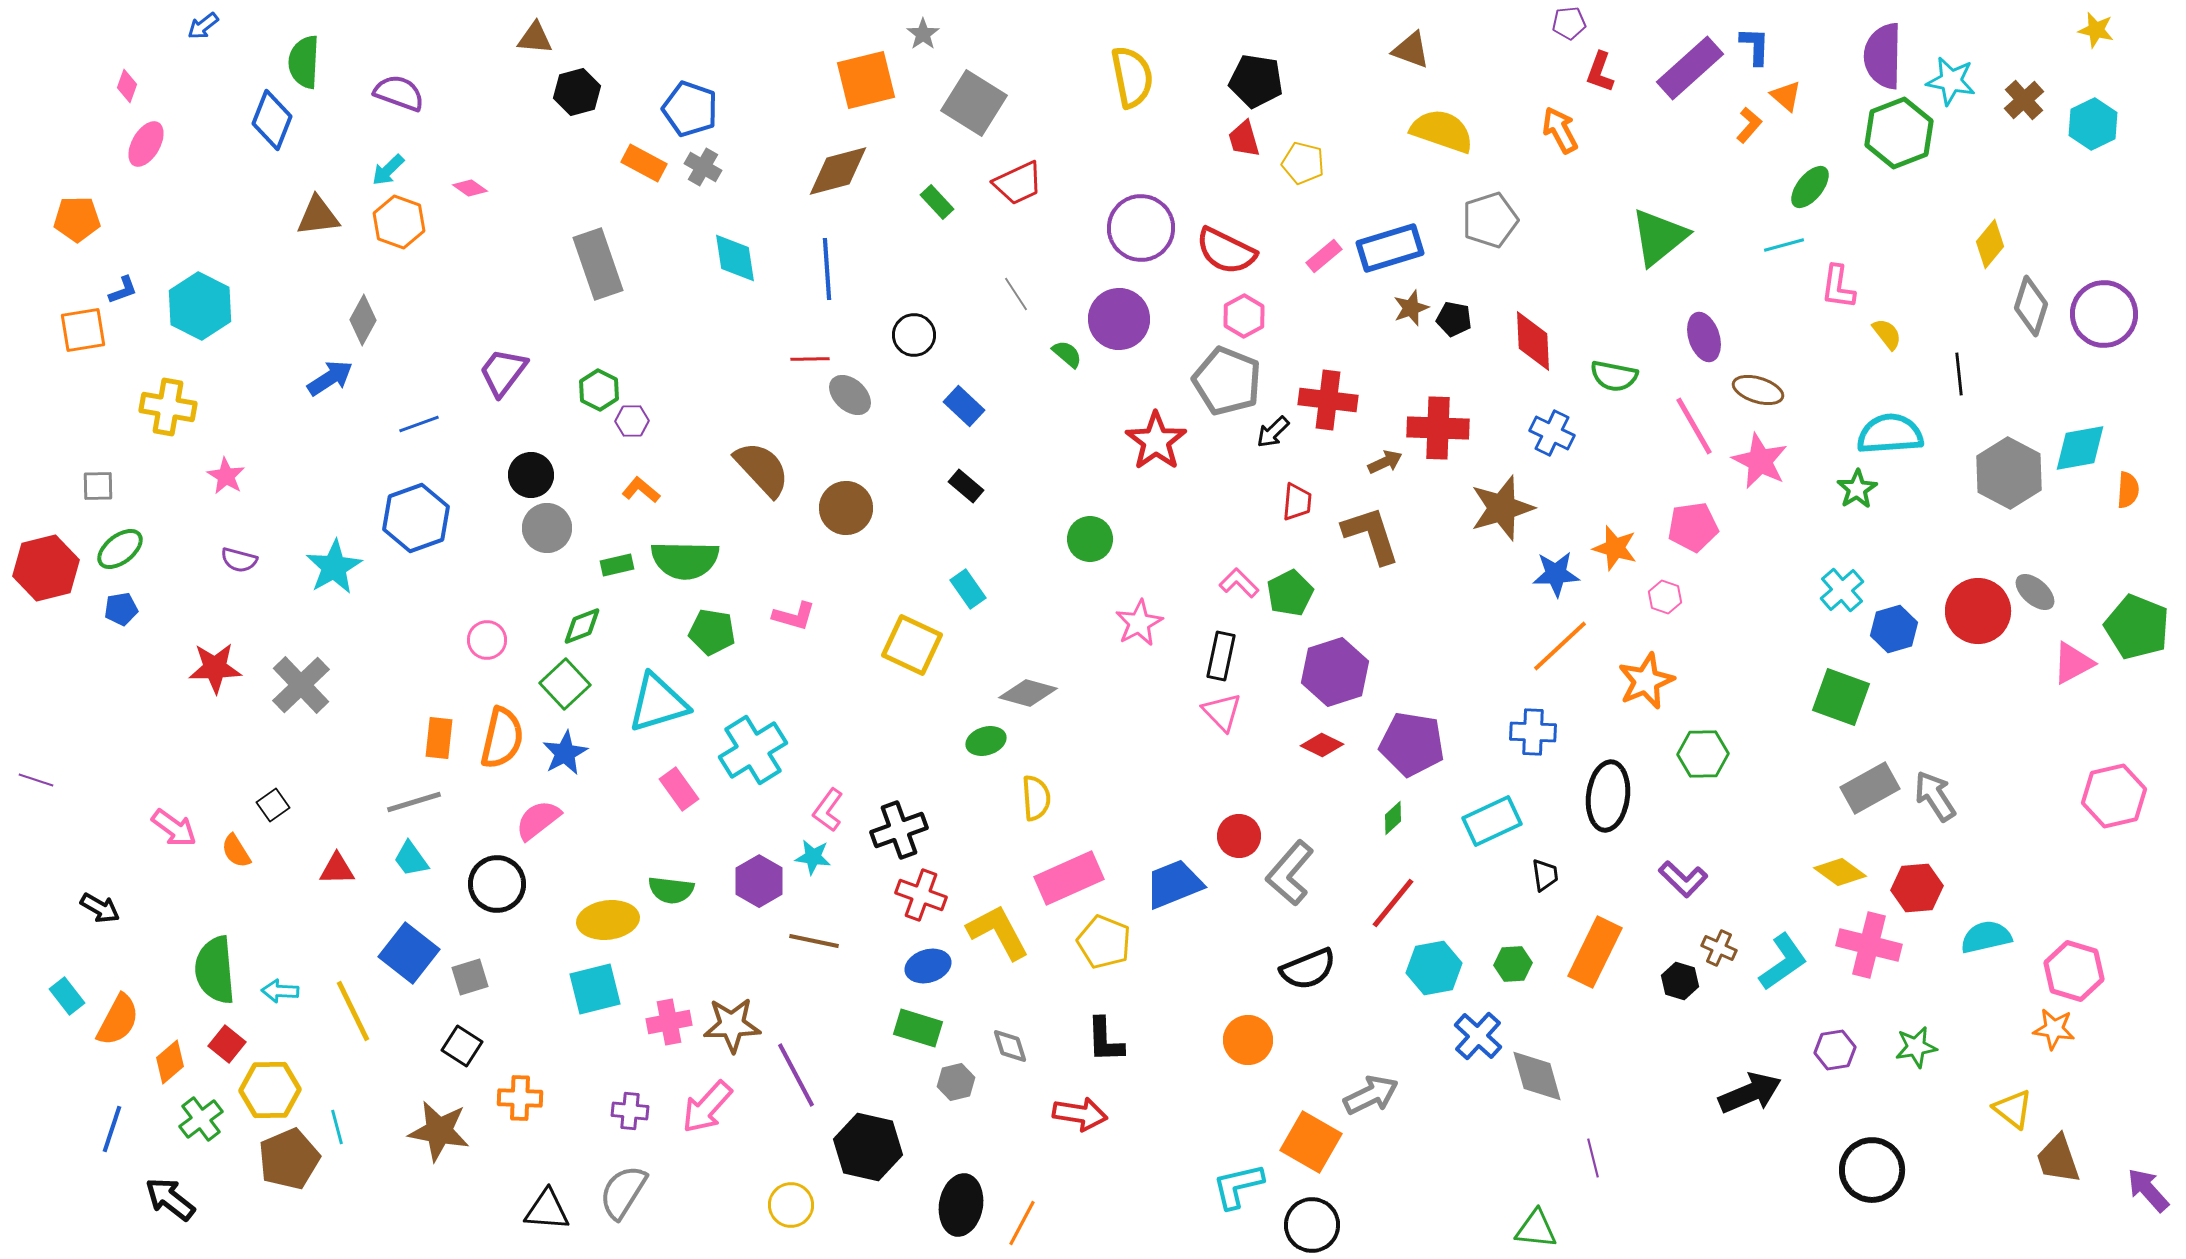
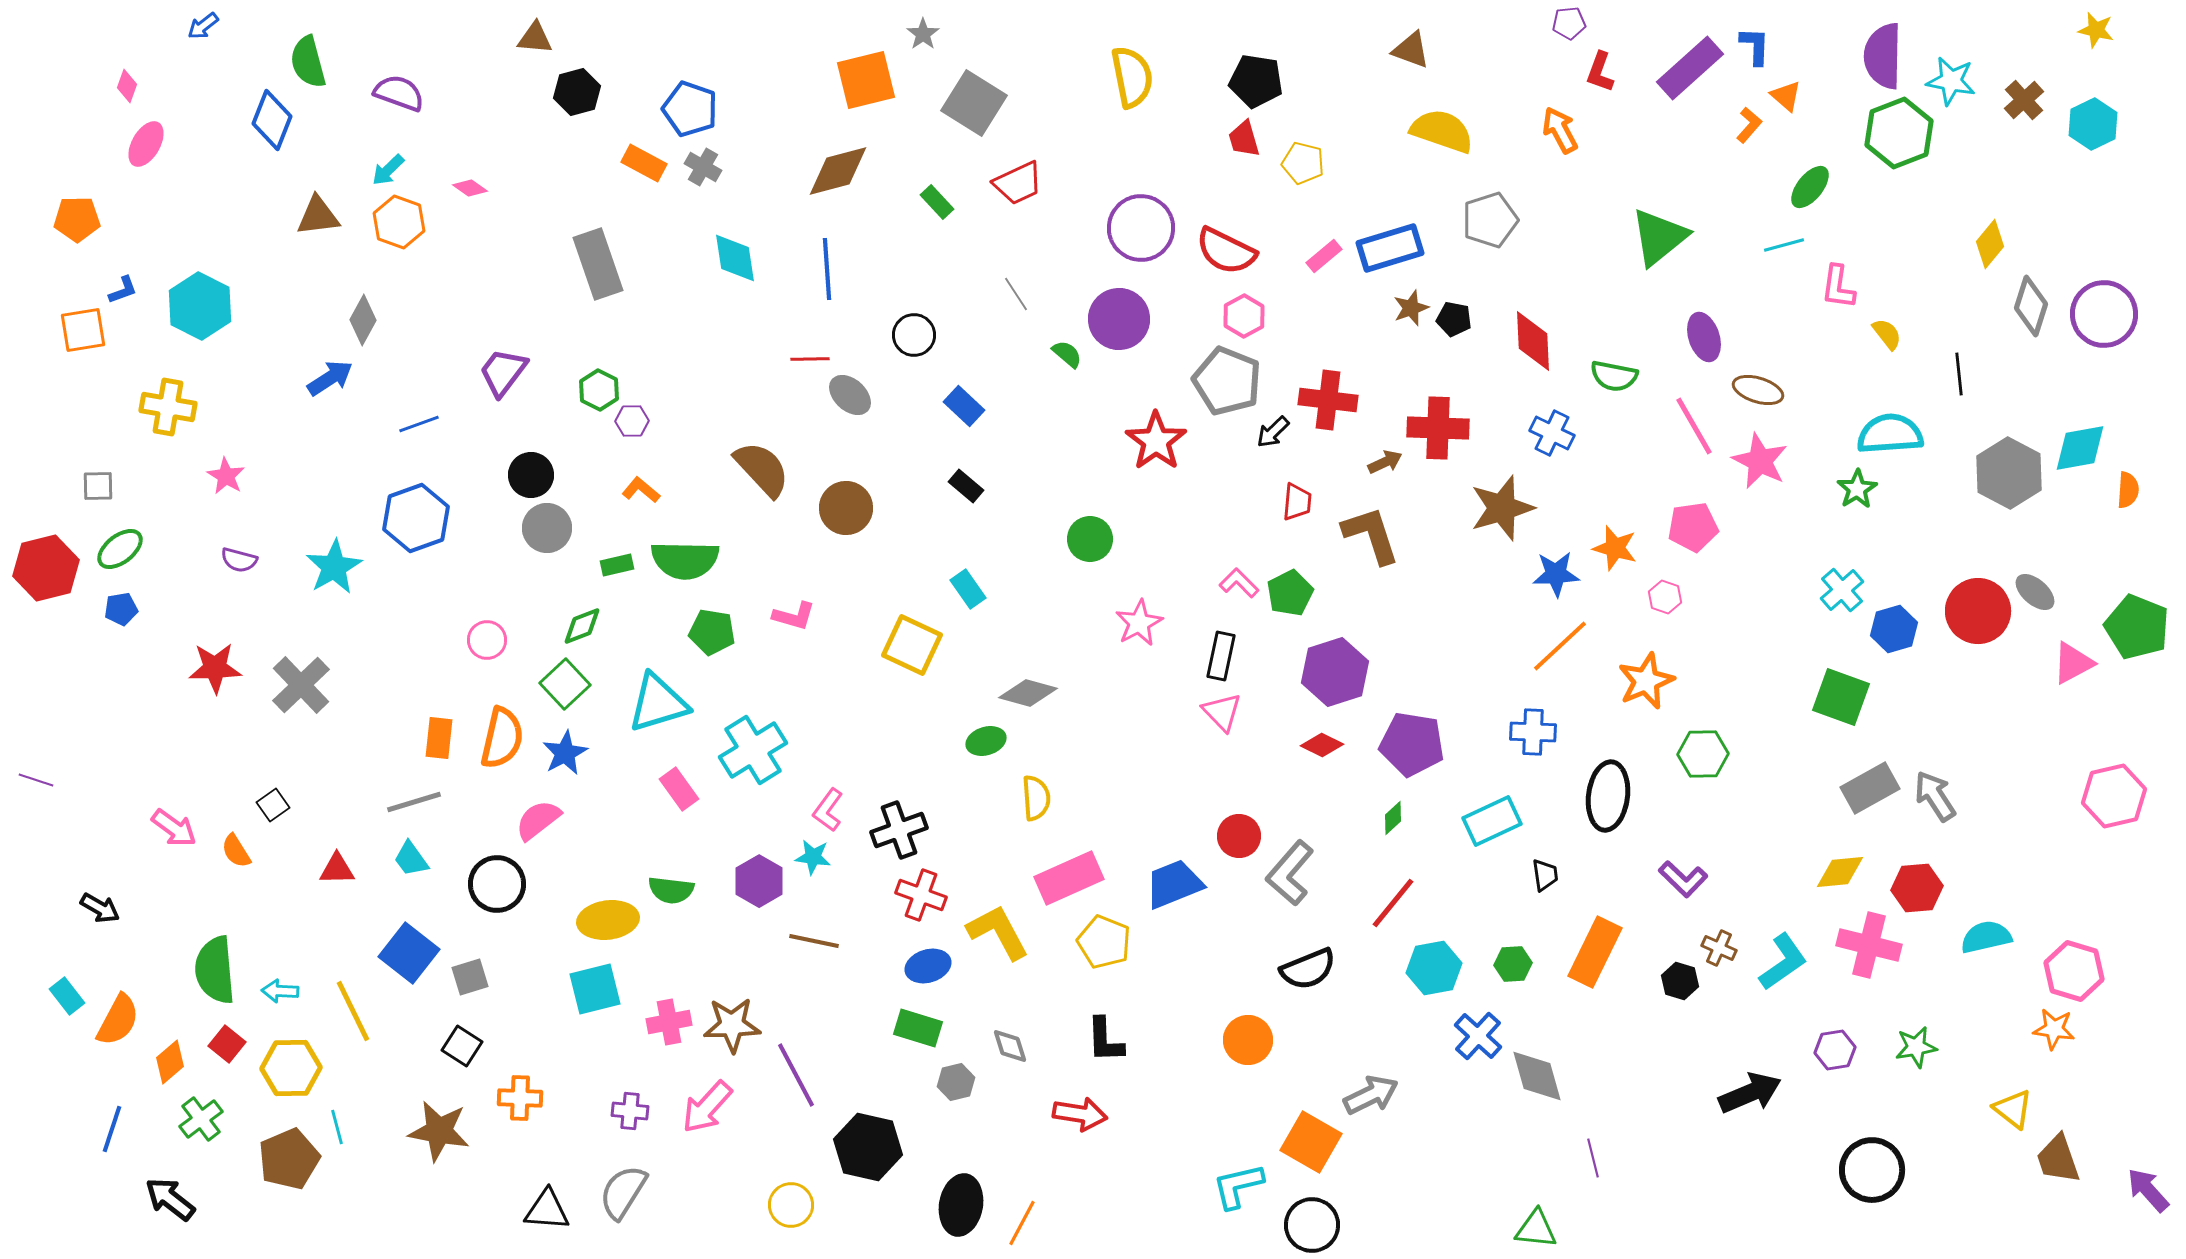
green semicircle at (304, 62): moved 4 px right; rotated 18 degrees counterclockwise
yellow diamond at (1840, 872): rotated 42 degrees counterclockwise
yellow hexagon at (270, 1090): moved 21 px right, 22 px up
